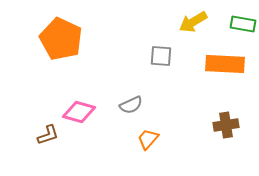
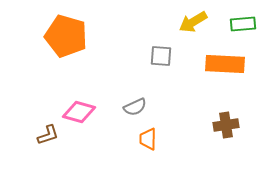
green rectangle: rotated 15 degrees counterclockwise
orange pentagon: moved 5 px right, 3 px up; rotated 9 degrees counterclockwise
gray semicircle: moved 4 px right, 2 px down
orange trapezoid: rotated 40 degrees counterclockwise
